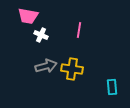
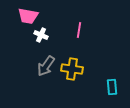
gray arrow: rotated 140 degrees clockwise
